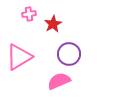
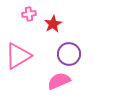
pink triangle: moved 1 px left, 1 px up
